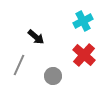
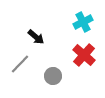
cyan cross: moved 1 px down
gray line: moved 1 px right, 1 px up; rotated 20 degrees clockwise
